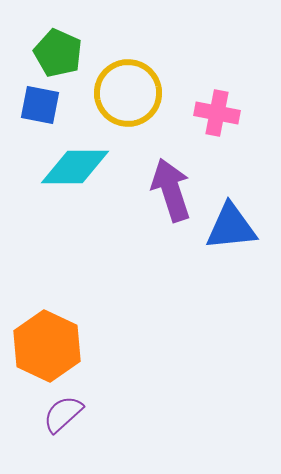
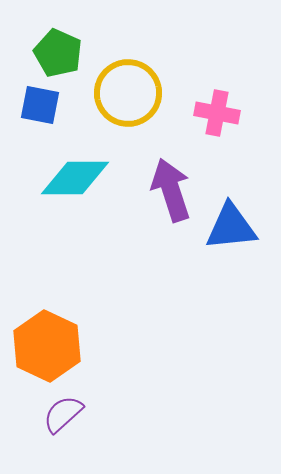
cyan diamond: moved 11 px down
